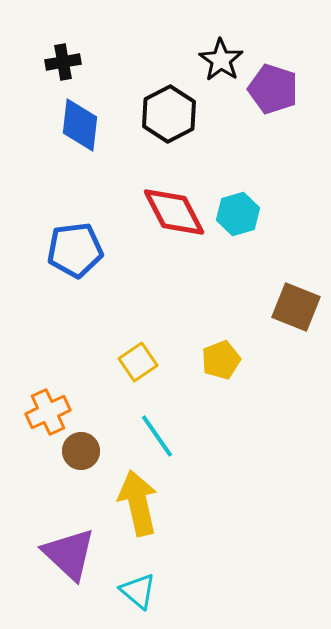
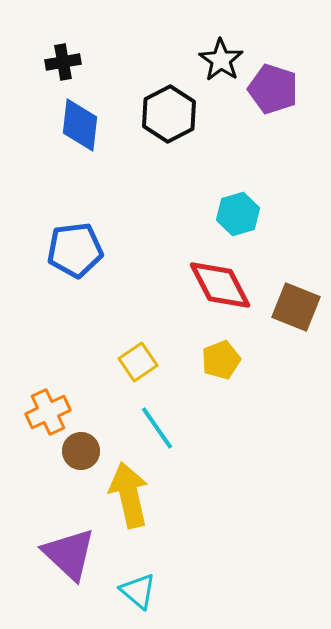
red diamond: moved 46 px right, 73 px down
cyan line: moved 8 px up
yellow arrow: moved 9 px left, 8 px up
